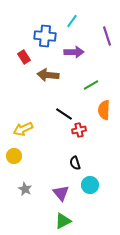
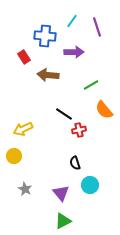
purple line: moved 10 px left, 9 px up
orange semicircle: rotated 42 degrees counterclockwise
